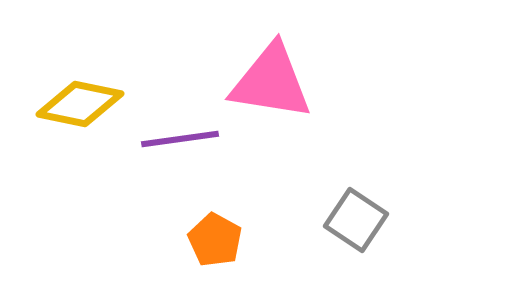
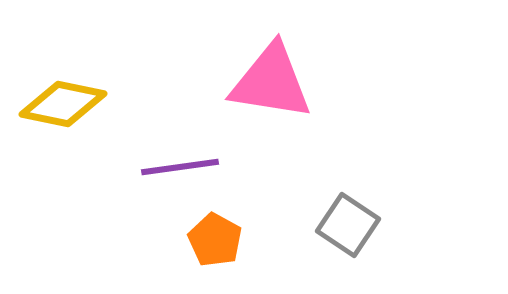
yellow diamond: moved 17 px left
purple line: moved 28 px down
gray square: moved 8 px left, 5 px down
